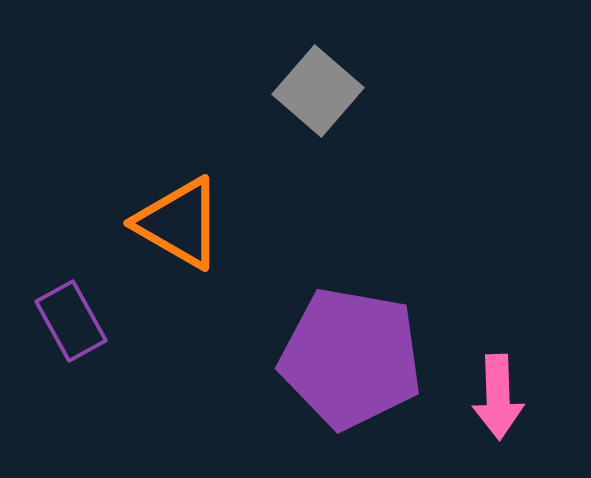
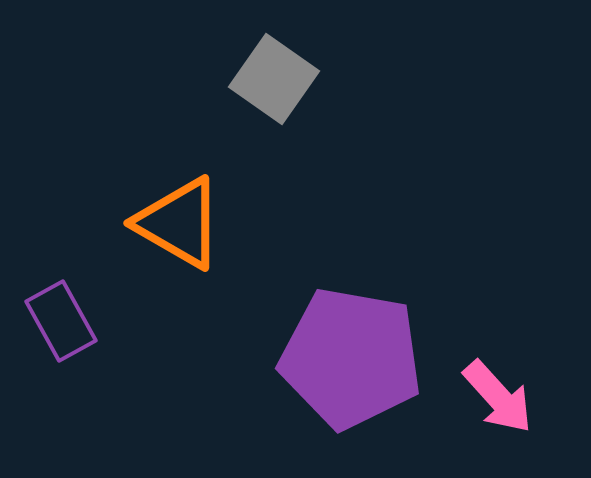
gray square: moved 44 px left, 12 px up; rotated 6 degrees counterclockwise
purple rectangle: moved 10 px left
pink arrow: rotated 40 degrees counterclockwise
